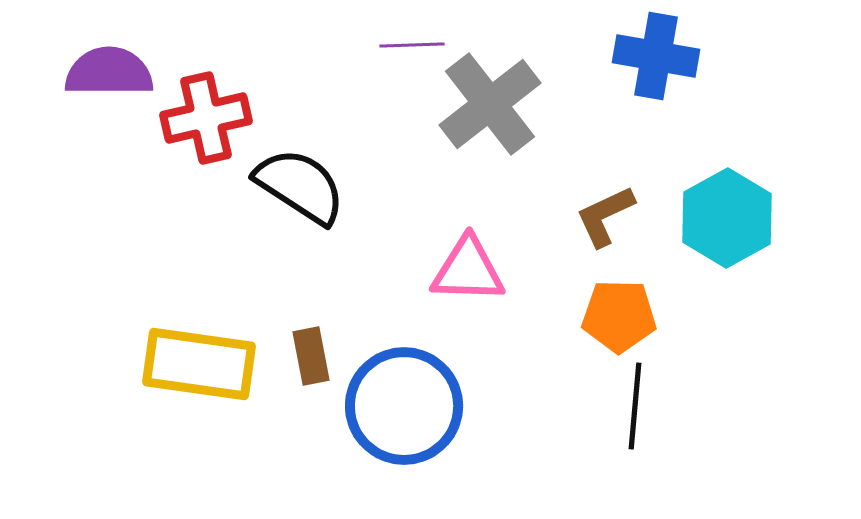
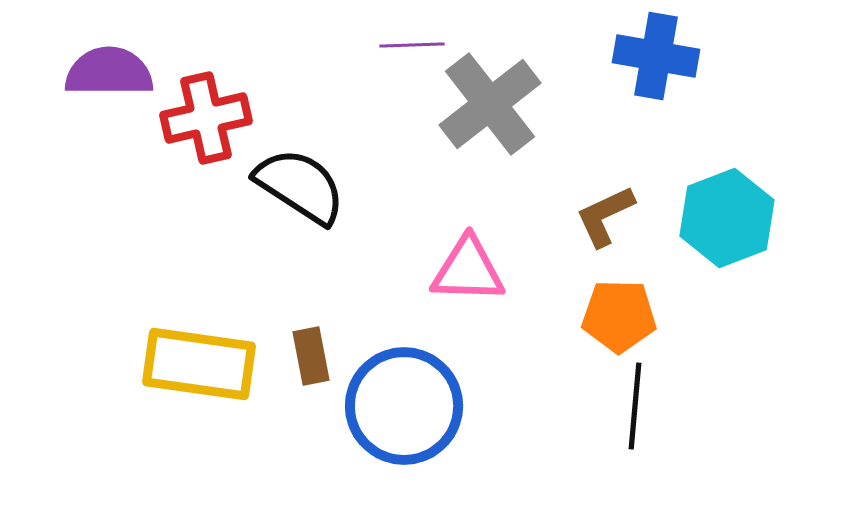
cyan hexagon: rotated 8 degrees clockwise
